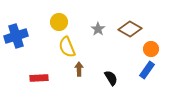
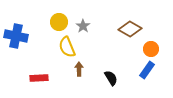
gray star: moved 15 px left, 3 px up
blue cross: rotated 30 degrees clockwise
